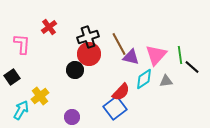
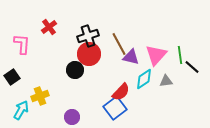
black cross: moved 1 px up
yellow cross: rotated 18 degrees clockwise
